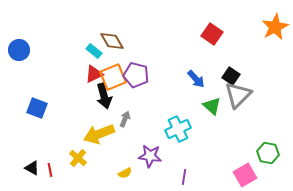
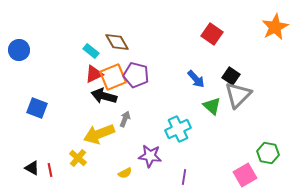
brown diamond: moved 5 px right, 1 px down
cyan rectangle: moved 3 px left
black arrow: rotated 120 degrees clockwise
